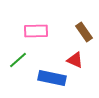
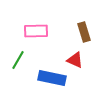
brown rectangle: rotated 18 degrees clockwise
green line: rotated 18 degrees counterclockwise
